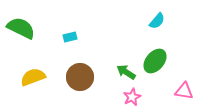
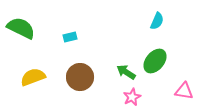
cyan semicircle: rotated 18 degrees counterclockwise
